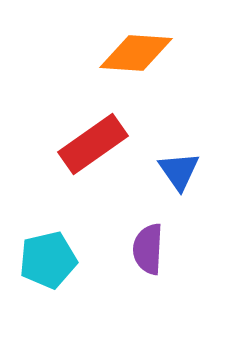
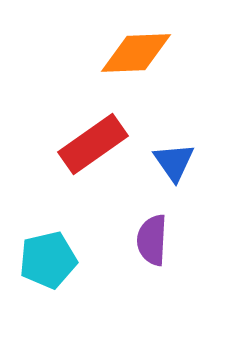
orange diamond: rotated 6 degrees counterclockwise
blue triangle: moved 5 px left, 9 px up
purple semicircle: moved 4 px right, 9 px up
